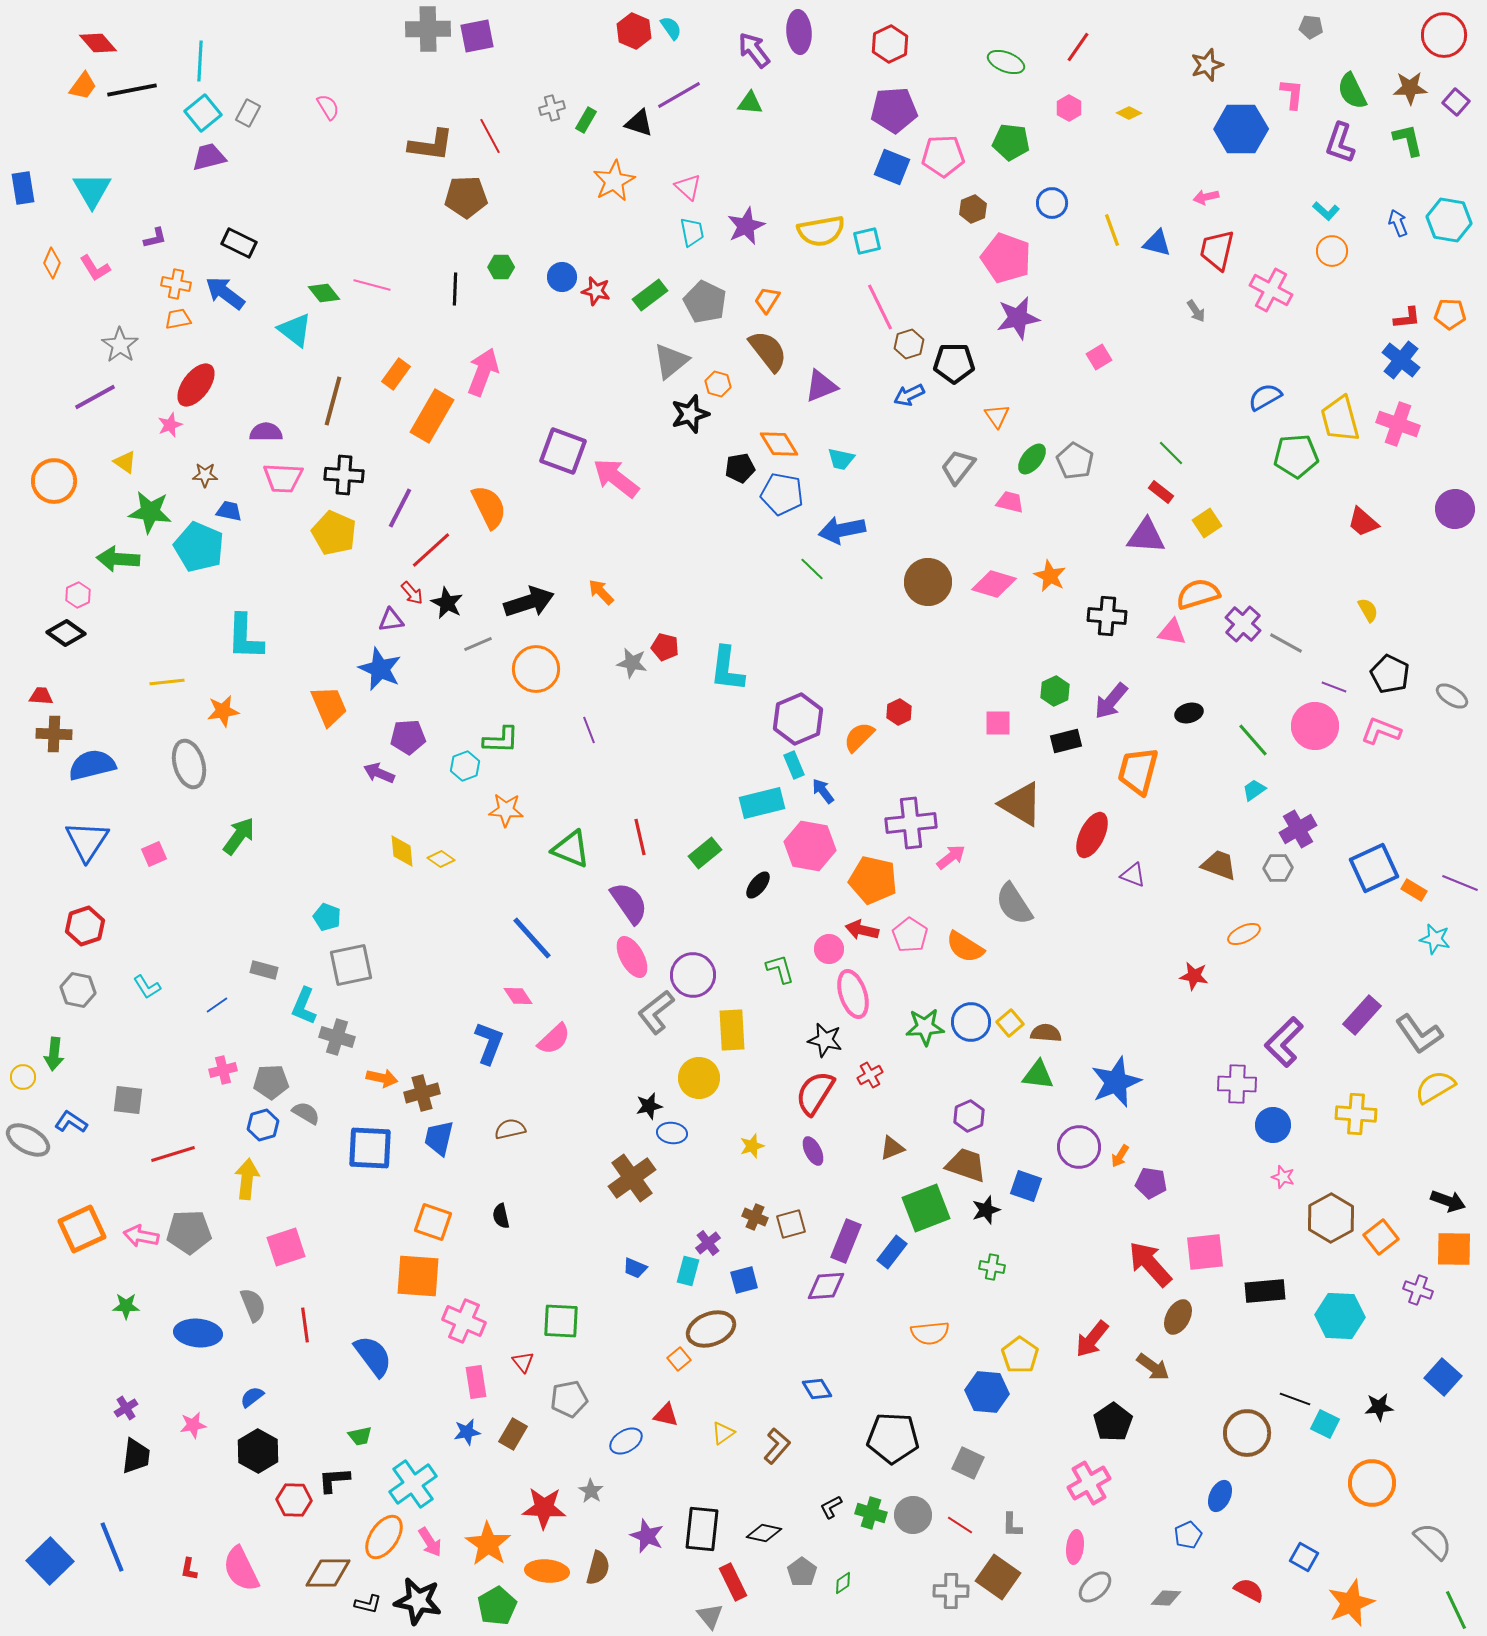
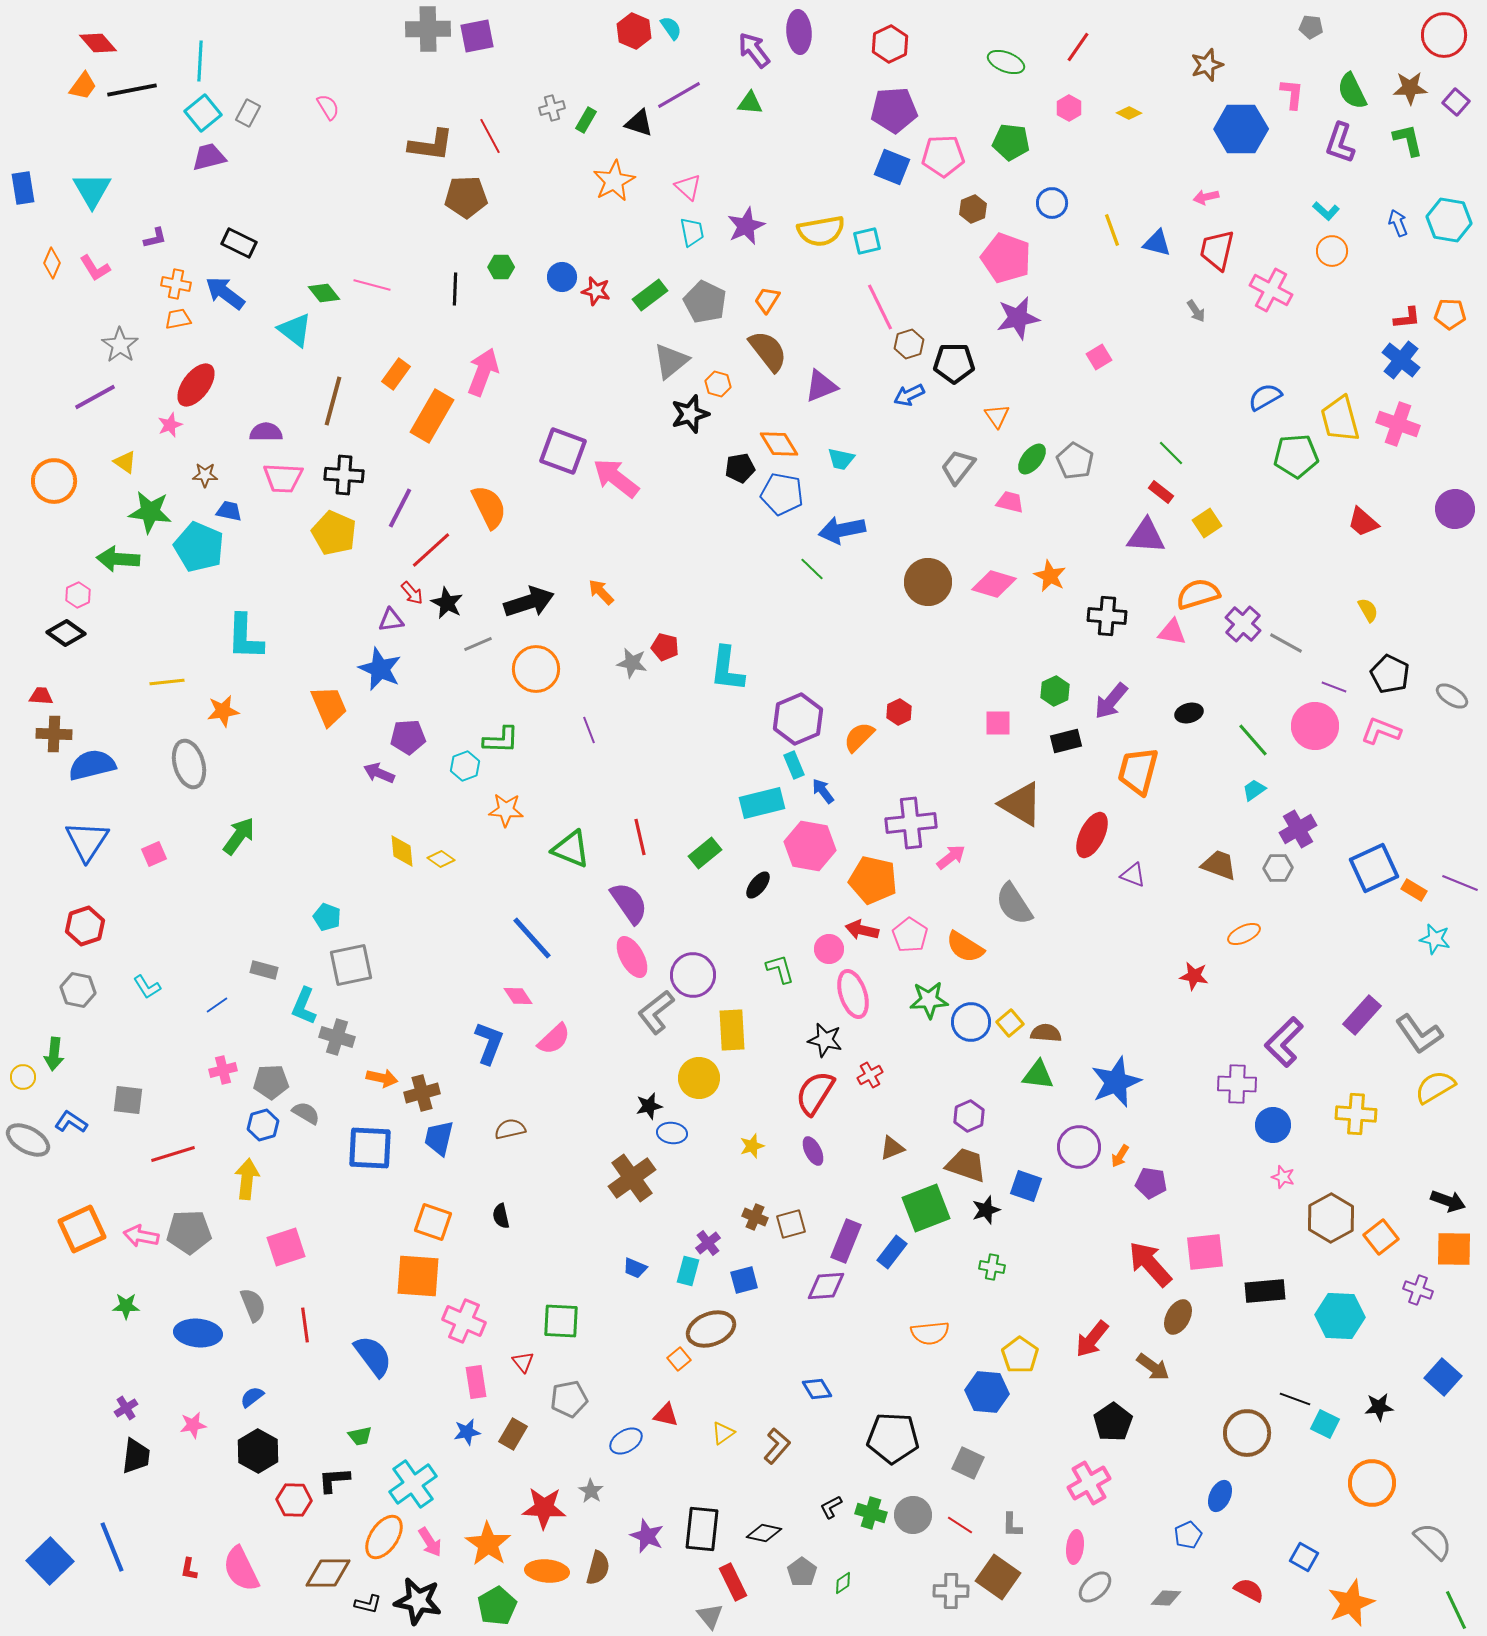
green star at (925, 1027): moved 4 px right, 27 px up
